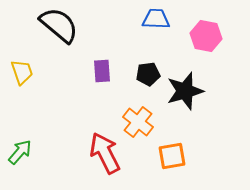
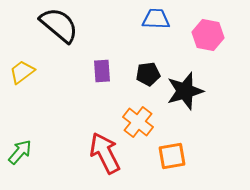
pink hexagon: moved 2 px right, 1 px up
yellow trapezoid: rotated 108 degrees counterclockwise
